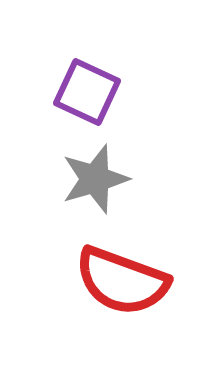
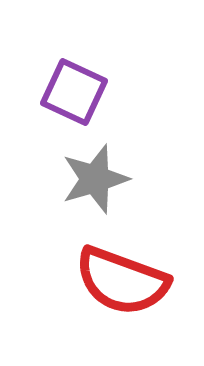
purple square: moved 13 px left
